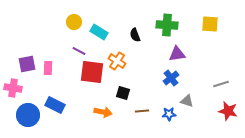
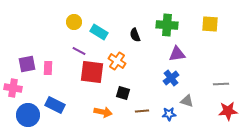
gray line: rotated 14 degrees clockwise
red star: rotated 18 degrees counterclockwise
